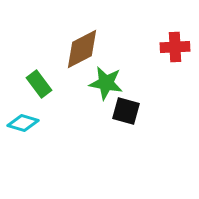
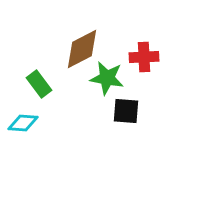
red cross: moved 31 px left, 10 px down
green star: moved 1 px right, 5 px up
black square: rotated 12 degrees counterclockwise
cyan diamond: rotated 12 degrees counterclockwise
